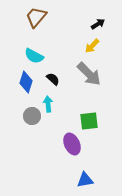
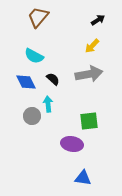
brown trapezoid: moved 2 px right
black arrow: moved 4 px up
gray arrow: rotated 56 degrees counterclockwise
blue diamond: rotated 45 degrees counterclockwise
purple ellipse: rotated 55 degrees counterclockwise
blue triangle: moved 2 px left, 2 px up; rotated 18 degrees clockwise
